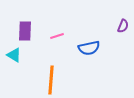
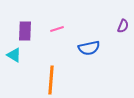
pink line: moved 7 px up
